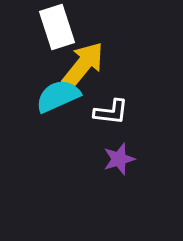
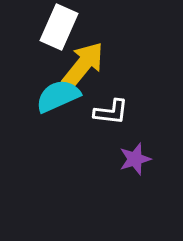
white rectangle: moved 2 px right; rotated 42 degrees clockwise
purple star: moved 16 px right
